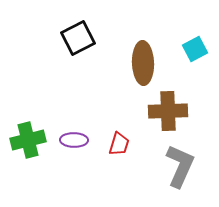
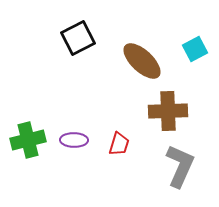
brown ellipse: moved 1 px left, 2 px up; rotated 45 degrees counterclockwise
